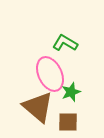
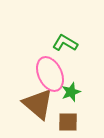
brown triangle: moved 3 px up
